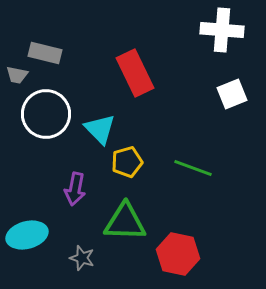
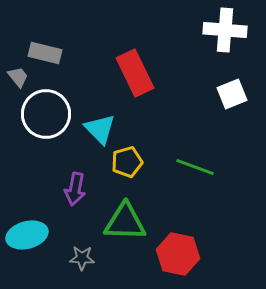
white cross: moved 3 px right
gray trapezoid: moved 1 px right, 2 px down; rotated 140 degrees counterclockwise
green line: moved 2 px right, 1 px up
gray star: rotated 15 degrees counterclockwise
